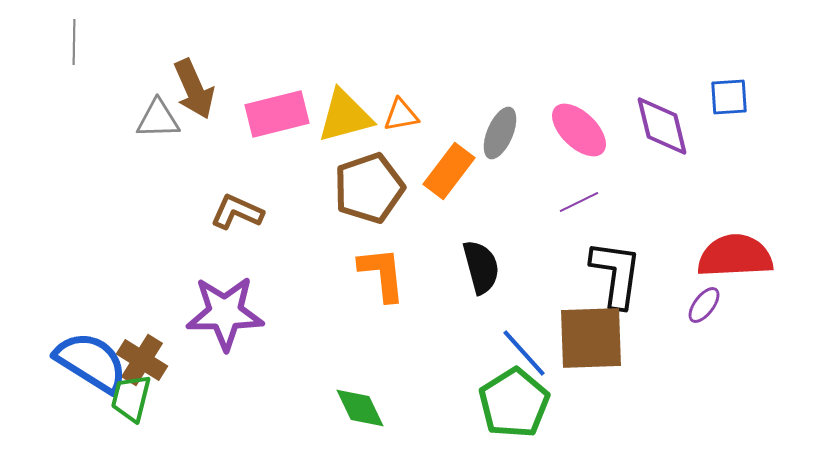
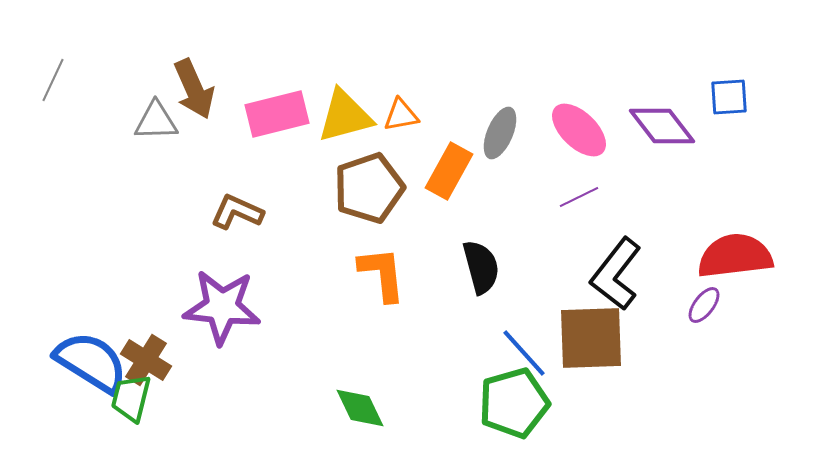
gray line: moved 21 px left, 38 px down; rotated 24 degrees clockwise
gray triangle: moved 2 px left, 2 px down
purple diamond: rotated 24 degrees counterclockwise
orange rectangle: rotated 8 degrees counterclockwise
purple line: moved 5 px up
red semicircle: rotated 4 degrees counterclockwise
black L-shape: rotated 150 degrees counterclockwise
purple star: moved 3 px left, 6 px up; rotated 6 degrees clockwise
brown cross: moved 4 px right
green pentagon: rotated 16 degrees clockwise
